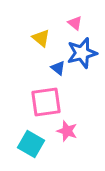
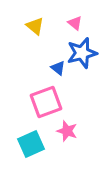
yellow triangle: moved 6 px left, 12 px up
pink square: rotated 12 degrees counterclockwise
cyan square: rotated 36 degrees clockwise
